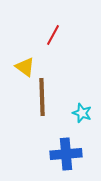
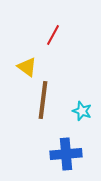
yellow triangle: moved 2 px right
brown line: moved 1 px right, 3 px down; rotated 9 degrees clockwise
cyan star: moved 2 px up
